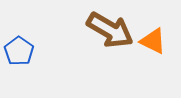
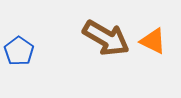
brown arrow: moved 4 px left, 8 px down
